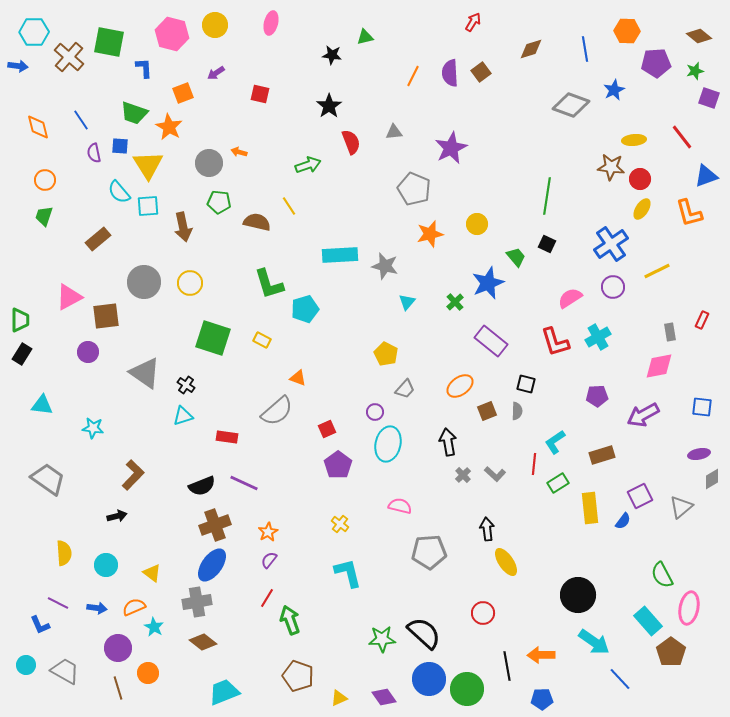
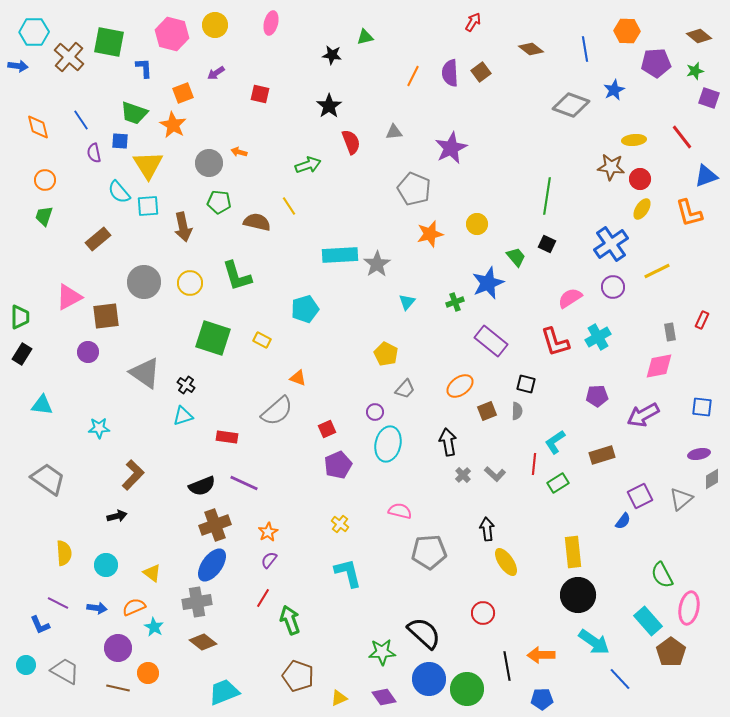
brown diamond at (531, 49): rotated 55 degrees clockwise
orange star at (169, 127): moved 4 px right, 2 px up
blue square at (120, 146): moved 5 px up
gray star at (385, 266): moved 8 px left, 2 px up; rotated 24 degrees clockwise
green L-shape at (269, 284): moved 32 px left, 8 px up
green cross at (455, 302): rotated 24 degrees clockwise
green trapezoid at (20, 320): moved 3 px up
cyan star at (93, 428): moved 6 px right; rotated 10 degrees counterclockwise
purple pentagon at (338, 465): rotated 12 degrees clockwise
pink semicircle at (400, 506): moved 5 px down
gray triangle at (681, 507): moved 8 px up
yellow rectangle at (590, 508): moved 17 px left, 44 px down
red line at (267, 598): moved 4 px left
green star at (382, 639): moved 13 px down
brown line at (118, 688): rotated 60 degrees counterclockwise
